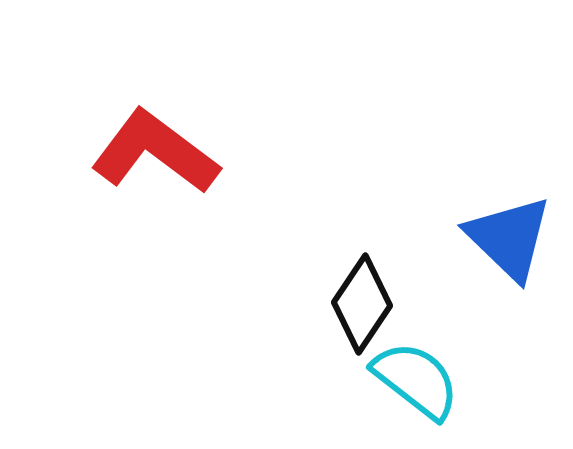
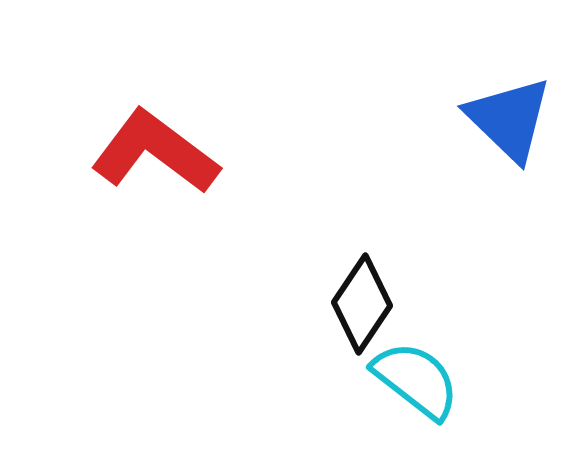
blue triangle: moved 119 px up
